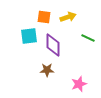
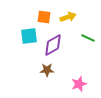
purple diamond: rotated 60 degrees clockwise
